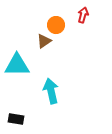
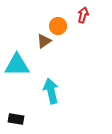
orange circle: moved 2 px right, 1 px down
